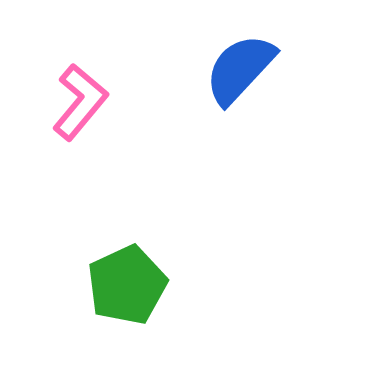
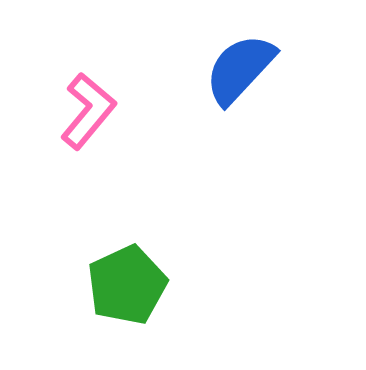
pink L-shape: moved 8 px right, 9 px down
